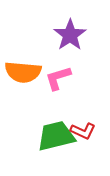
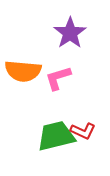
purple star: moved 2 px up
orange semicircle: moved 1 px up
